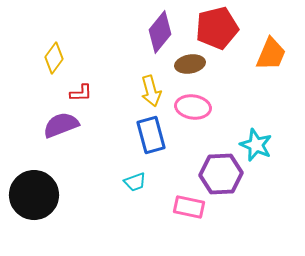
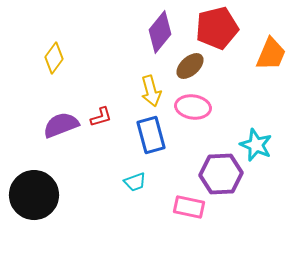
brown ellipse: moved 2 px down; rotated 32 degrees counterclockwise
red L-shape: moved 20 px right, 24 px down; rotated 15 degrees counterclockwise
